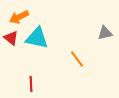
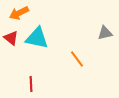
orange arrow: moved 4 px up
